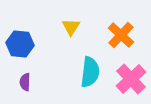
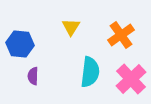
orange cross: rotated 12 degrees clockwise
purple semicircle: moved 8 px right, 6 px up
